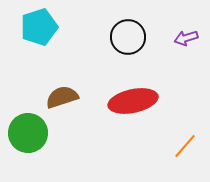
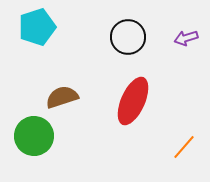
cyan pentagon: moved 2 px left
red ellipse: rotated 54 degrees counterclockwise
green circle: moved 6 px right, 3 px down
orange line: moved 1 px left, 1 px down
